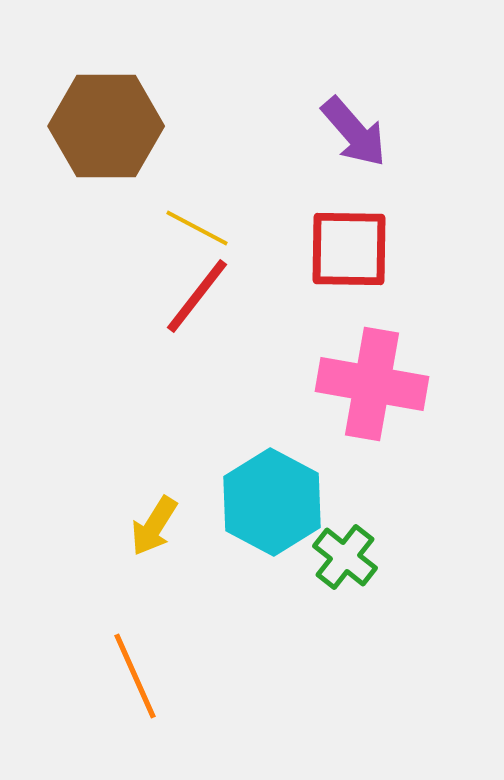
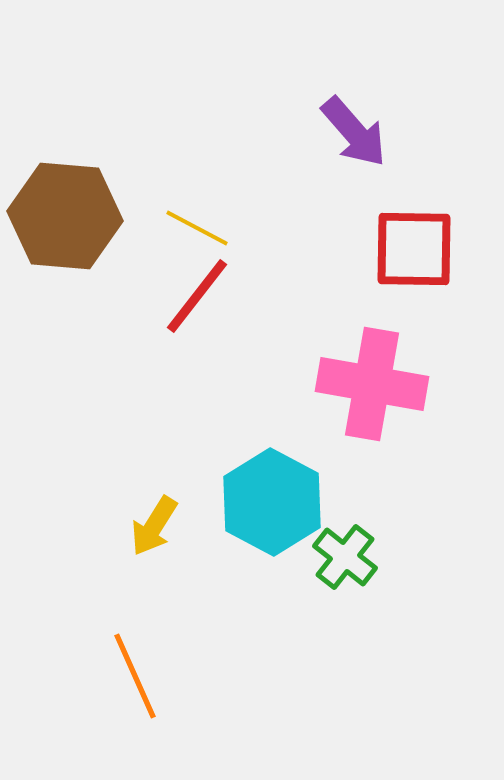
brown hexagon: moved 41 px left, 90 px down; rotated 5 degrees clockwise
red square: moved 65 px right
